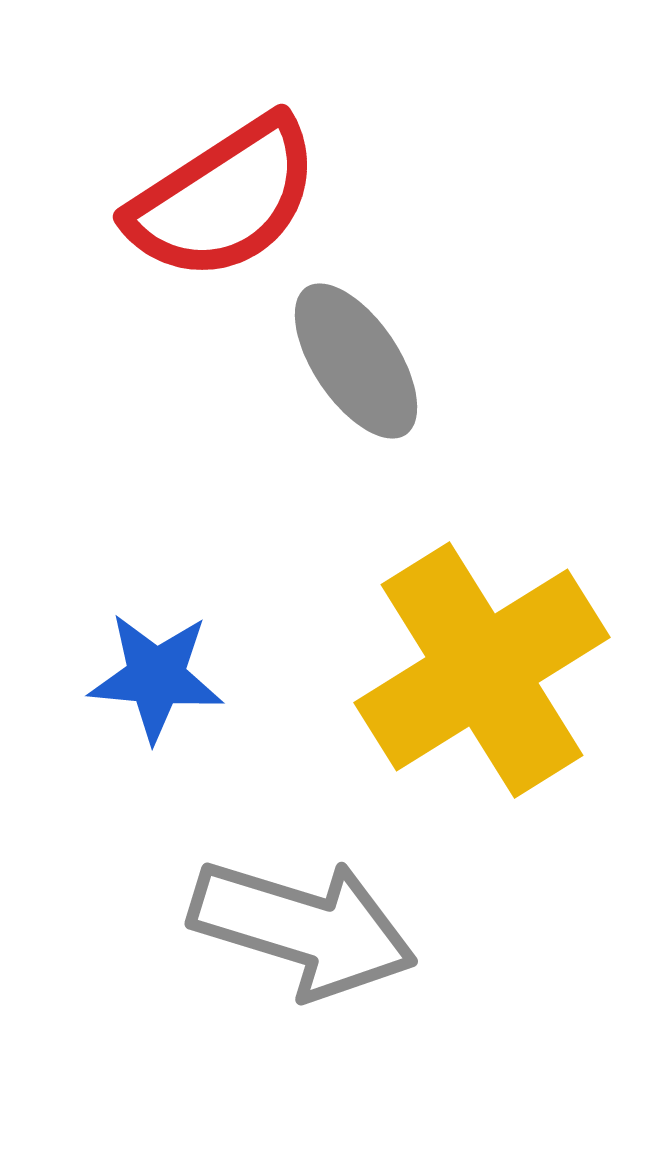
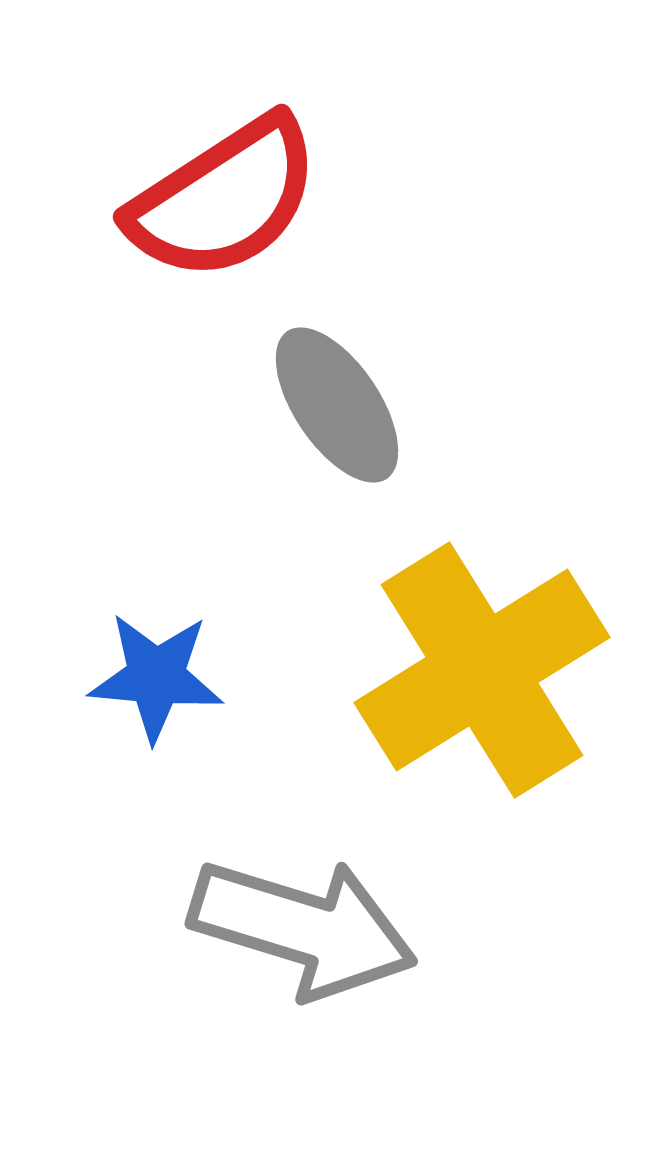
gray ellipse: moved 19 px left, 44 px down
